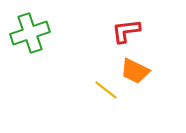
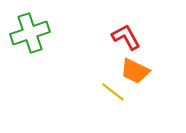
red L-shape: moved 6 px down; rotated 68 degrees clockwise
yellow line: moved 7 px right, 2 px down
